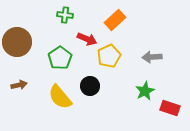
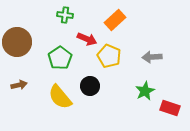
yellow pentagon: rotated 25 degrees counterclockwise
